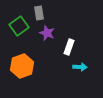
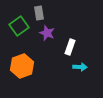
white rectangle: moved 1 px right
